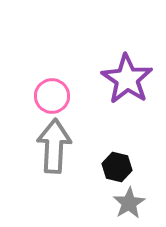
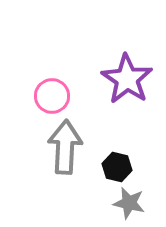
gray arrow: moved 11 px right, 1 px down
gray star: rotated 28 degrees counterclockwise
